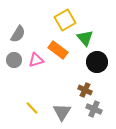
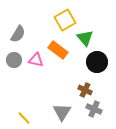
pink triangle: rotated 28 degrees clockwise
yellow line: moved 8 px left, 10 px down
